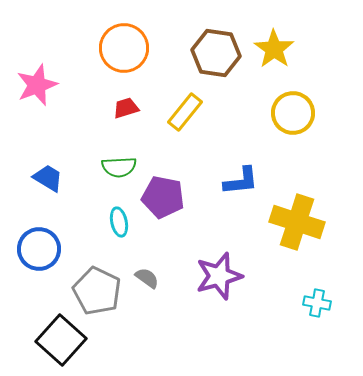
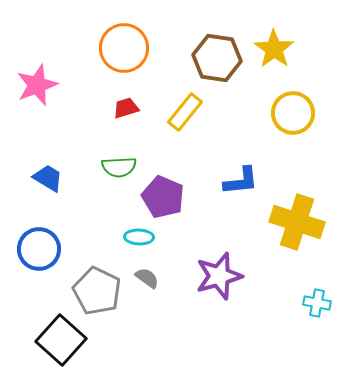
brown hexagon: moved 1 px right, 5 px down
purple pentagon: rotated 12 degrees clockwise
cyan ellipse: moved 20 px right, 15 px down; rotated 76 degrees counterclockwise
